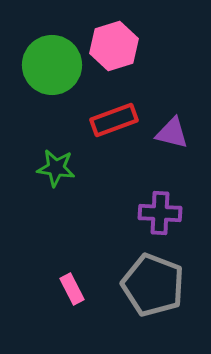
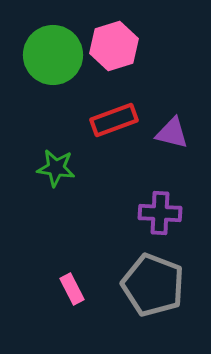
green circle: moved 1 px right, 10 px up
